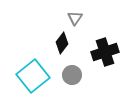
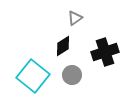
gray triangle: rotated 21 degrees clockwise
black diamond: moved 1 px right, 3 px down; rotated 20 degrees clockwise
cyan square: rotated 12 degrees counterclockwise
